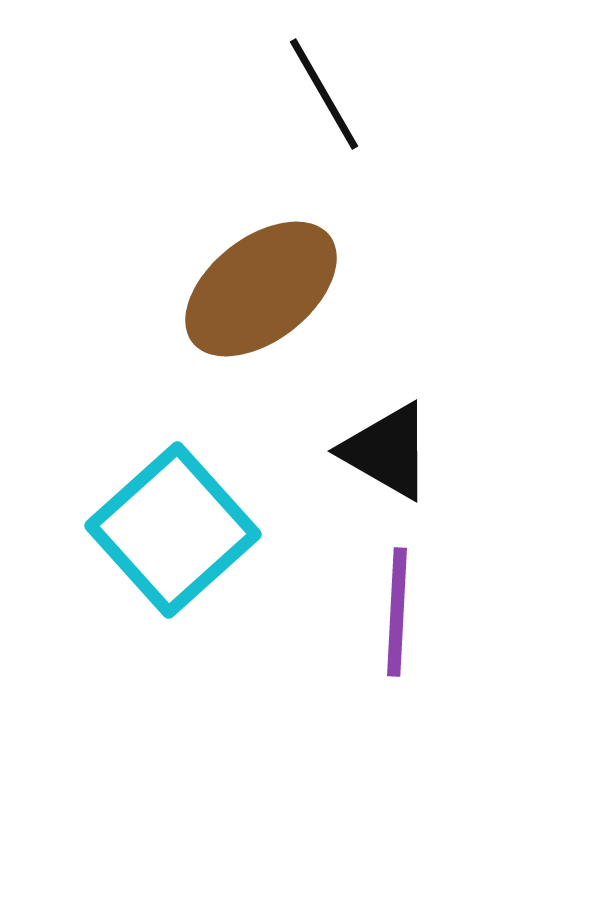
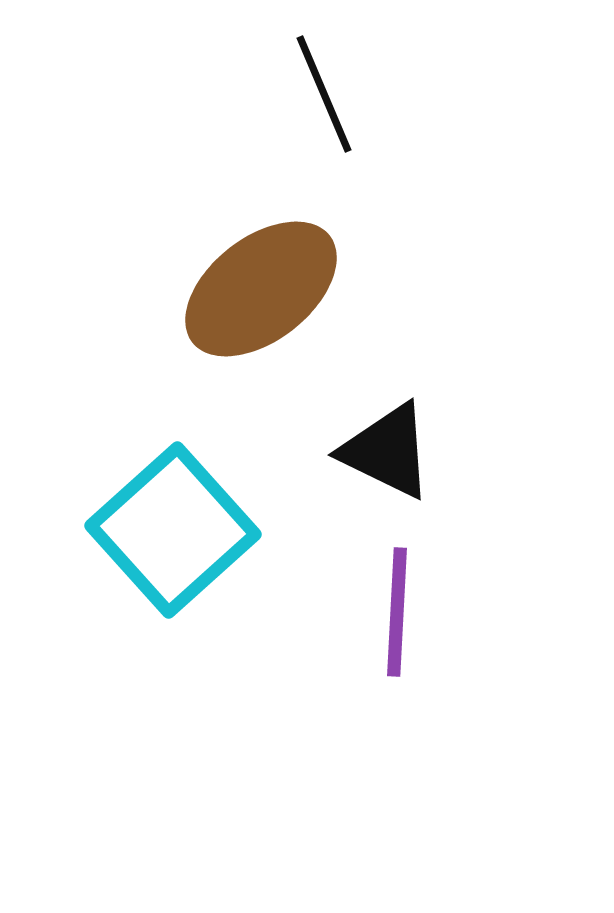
black line: rotated 7 degrees clockwise
black triangle: rotated 4 degrees counterclockwise
